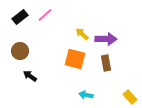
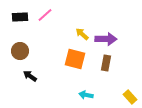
black rectangle: rotated 35 degrees clockwise
brown rectangle: rotated 21 degrees clockwise
